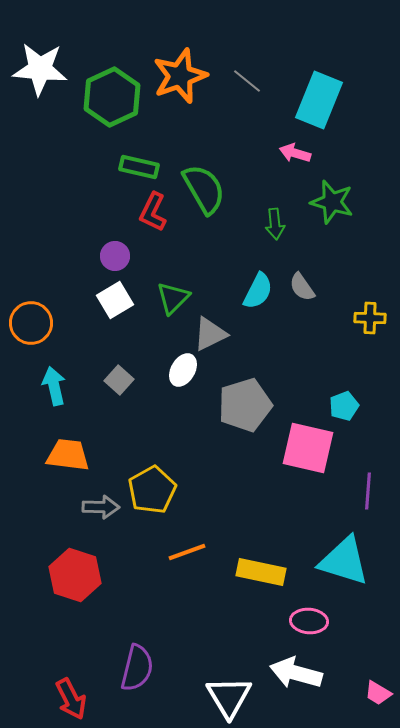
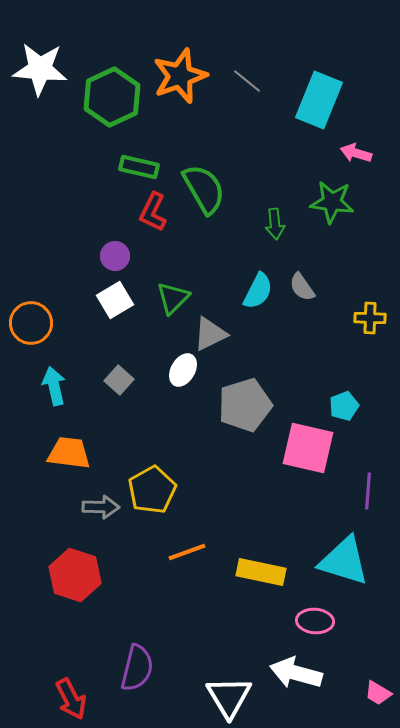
pink arrow: moved 61 px right
green star: rotated 9 degrees counterclockwise
orange trapezoid: moved 1 px right, 2 px up
pink ellipse: moved 6 px right
